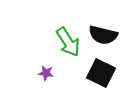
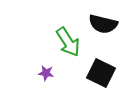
black semicircle: moved 11 px up
